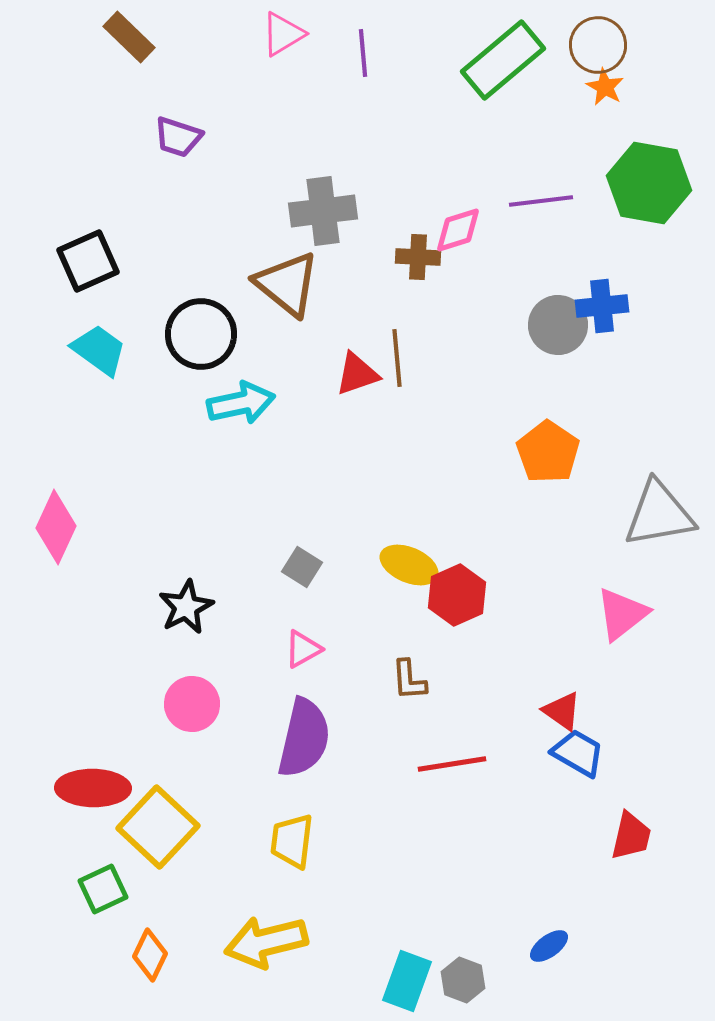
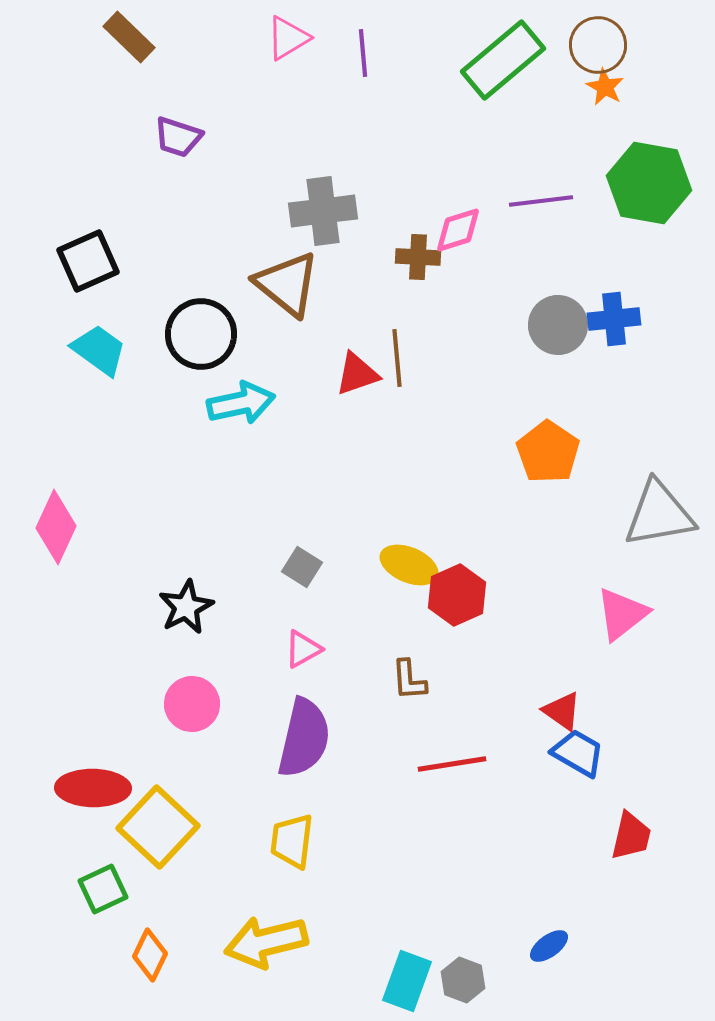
pink triangle at (283, 34): moved 5 px right, 4 px down
blue cross at (602, 306): moved 12 px right, 13 px down
